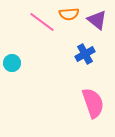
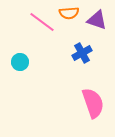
orange semicircle: moved 1 px up
purple triangle: rotated 20 degrees counterclockwise
blue cross: moved 3 px left, 1 px up
cyan circle: moved 8 px right, 1 px up
